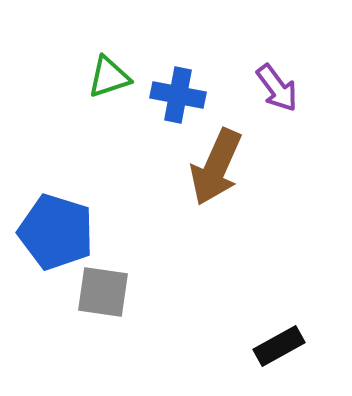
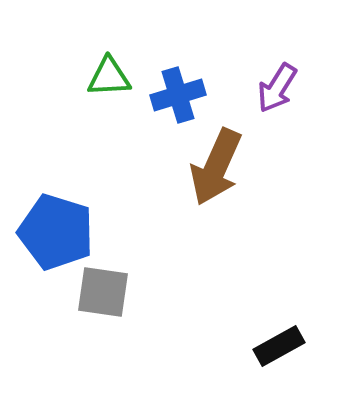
green triangle: rotated 15 degrees clockwise
purple arrow: rotated 69 degrees clockwise
blue cross: rotated 28 degrees counterclockwise
